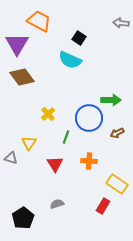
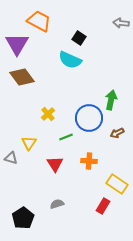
green arrow: rotated 78 degrees counterclockwise
green line: rotated 48 degrees clockwise
